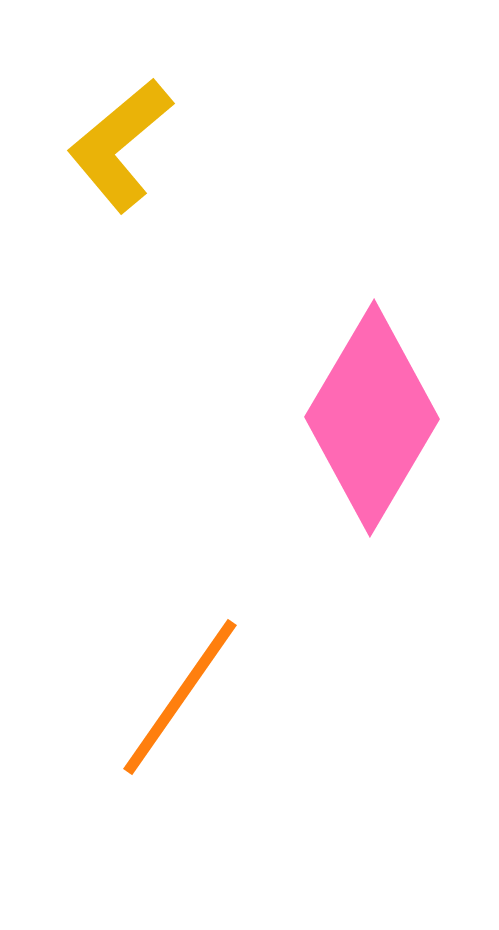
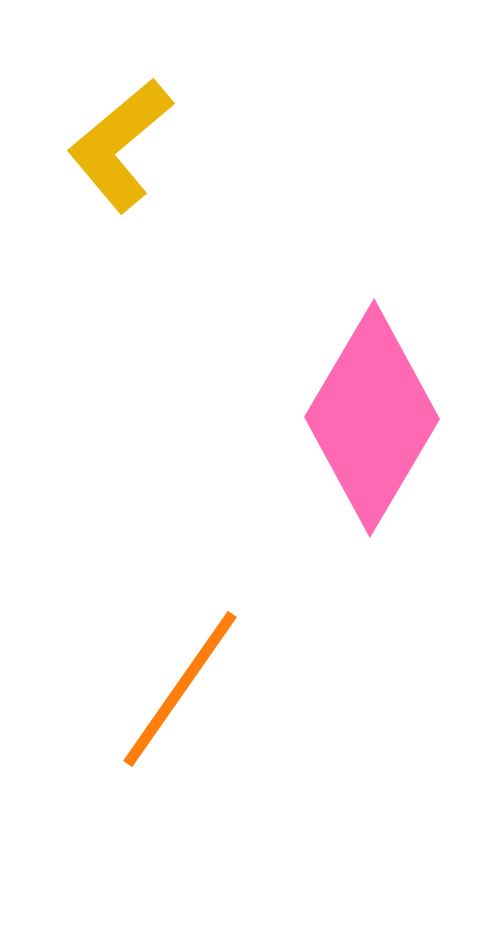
orange line: moved 8 px up
